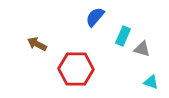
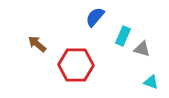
brown arrow: rotated 12 degrees clockwise
red hexagon: moved 4 px up
